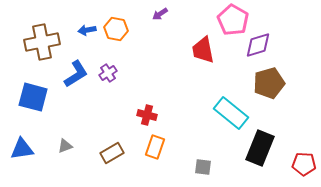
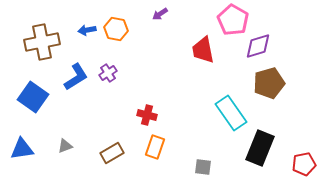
purple diamond: moved 1 px down
blue L-shape: moved 3 px down
blue square: rotated 20 degrees clockwise
cyan rectangle: rotated 16 degrees clockwise
red pentagon: rotated 15 degrees counterclockwise
